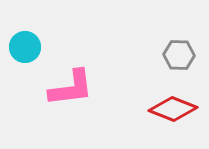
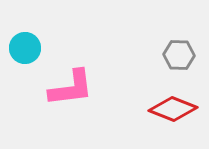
cyan circle: moved 1 px down
